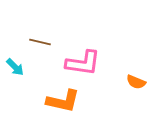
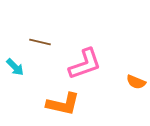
pink L-shape: moved 2 px right, 1 px down; rotated 27 degrees counterclockwise
orange L-shape: moved 3 px down
